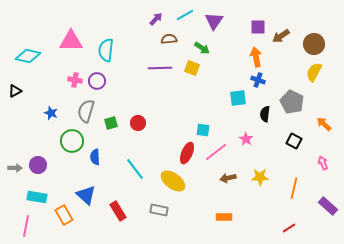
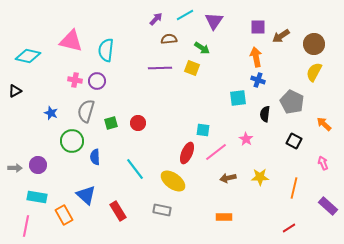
pink triangle at (71, 41): rotated 15 degrees clockwise
gray rectangle at (159, 210): moved 3 px right
